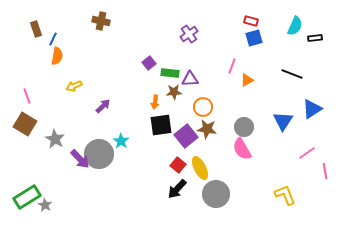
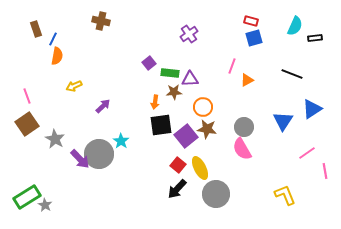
brown square at (25, 124): moved 2 px right; rotated 25 degrees clockwise
